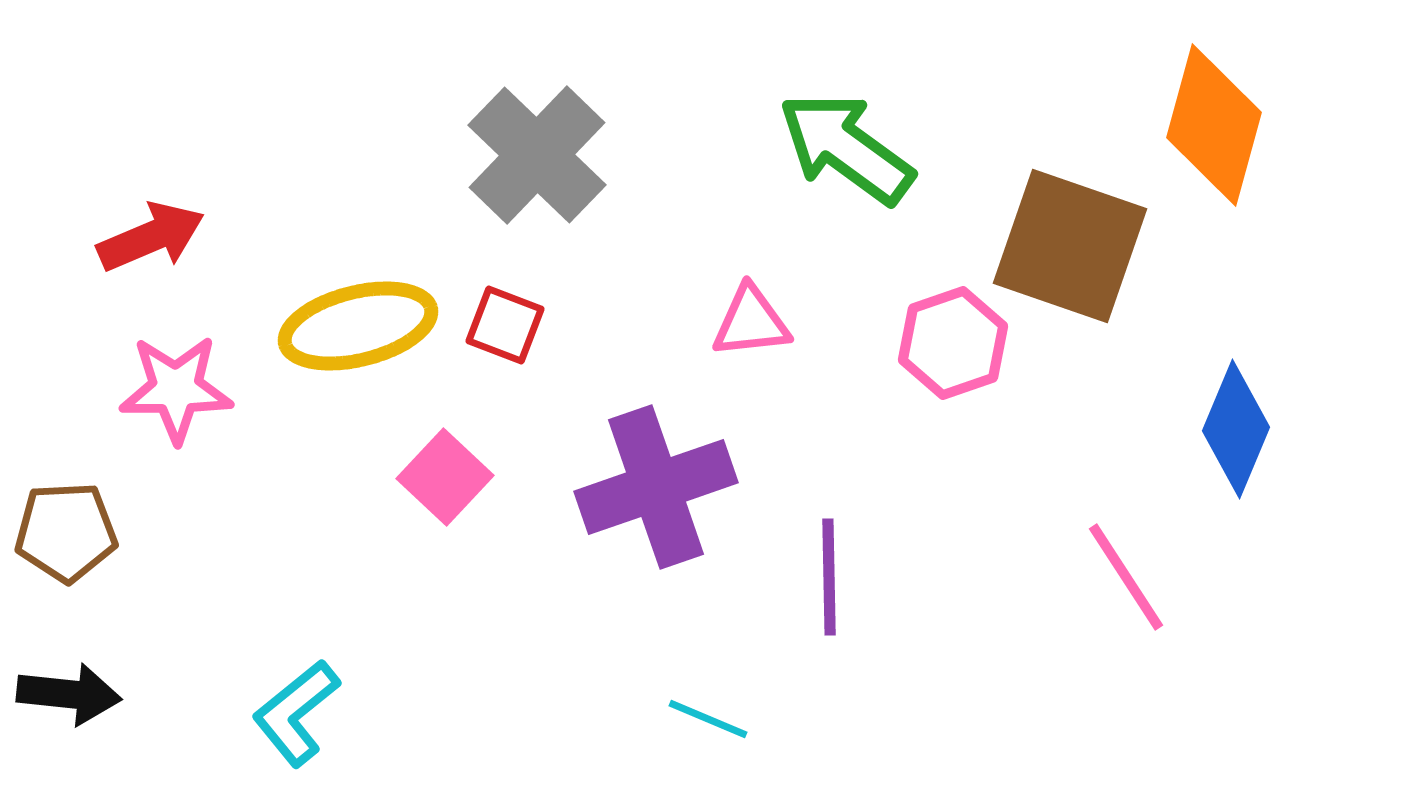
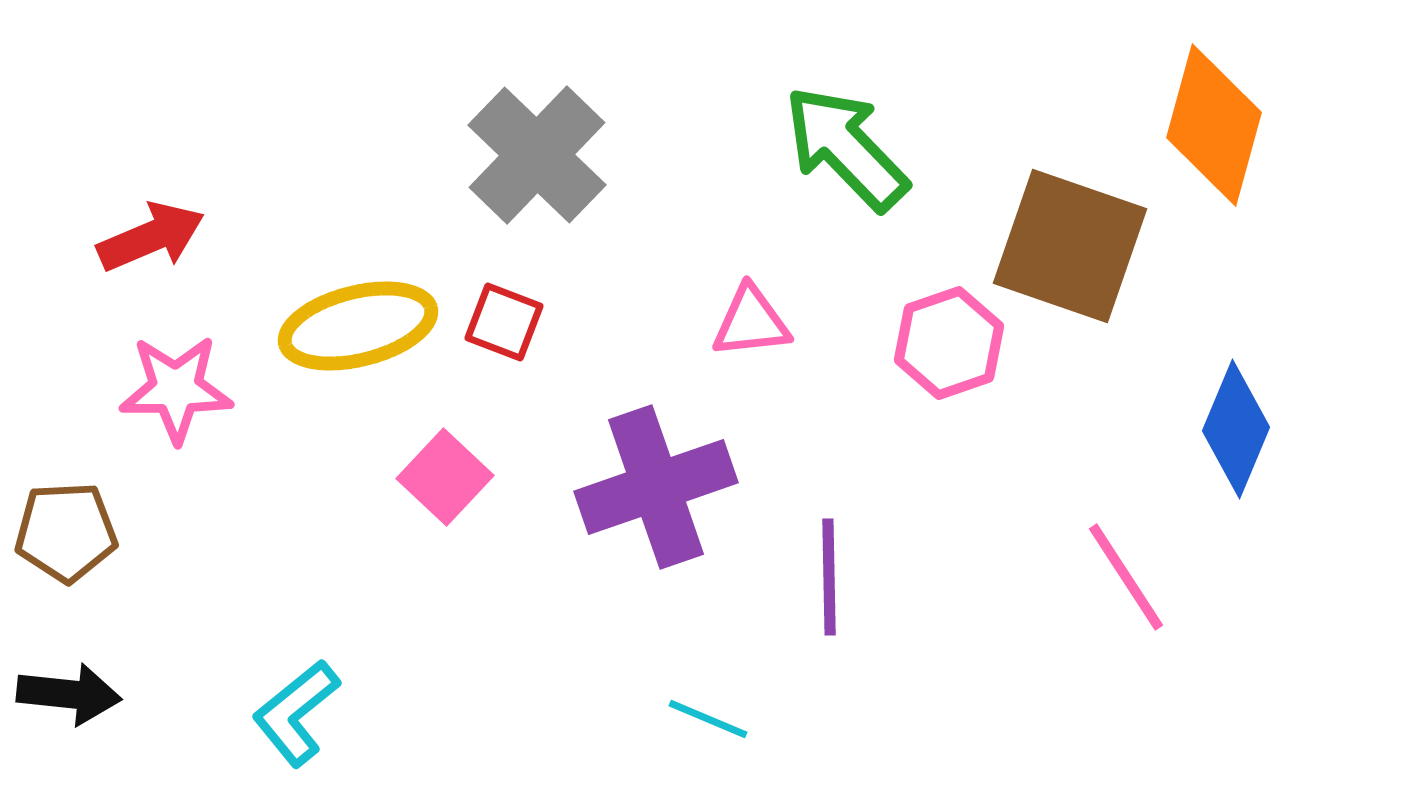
green arrow: rotated 10 degrees clockwise
red square: moved 1 px left, 3 px up
pink hexagon: moved 4 px left
